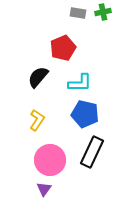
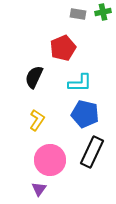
gray rectangle: moved 1 px down
black semicircle: moved 4 px left; rotated 15 degrees counterclockwise
purple triangle: moved 5 px left
